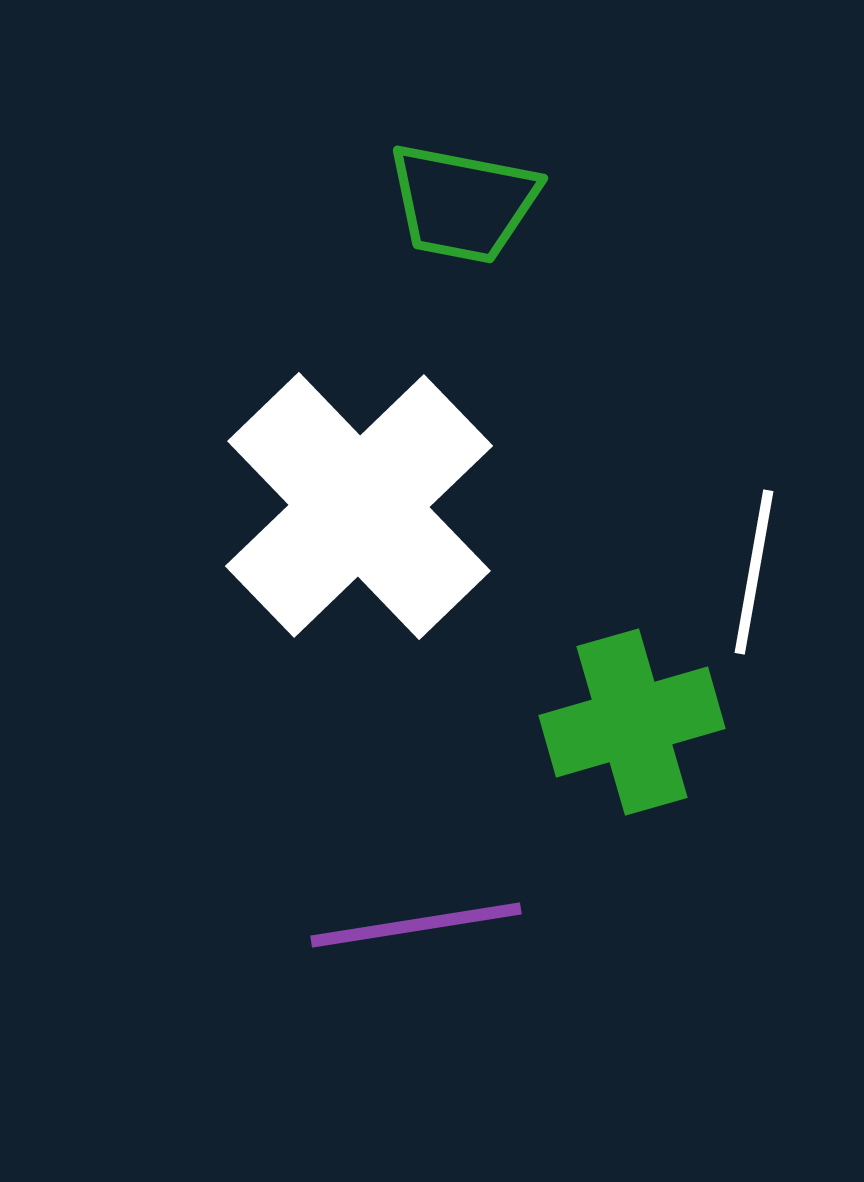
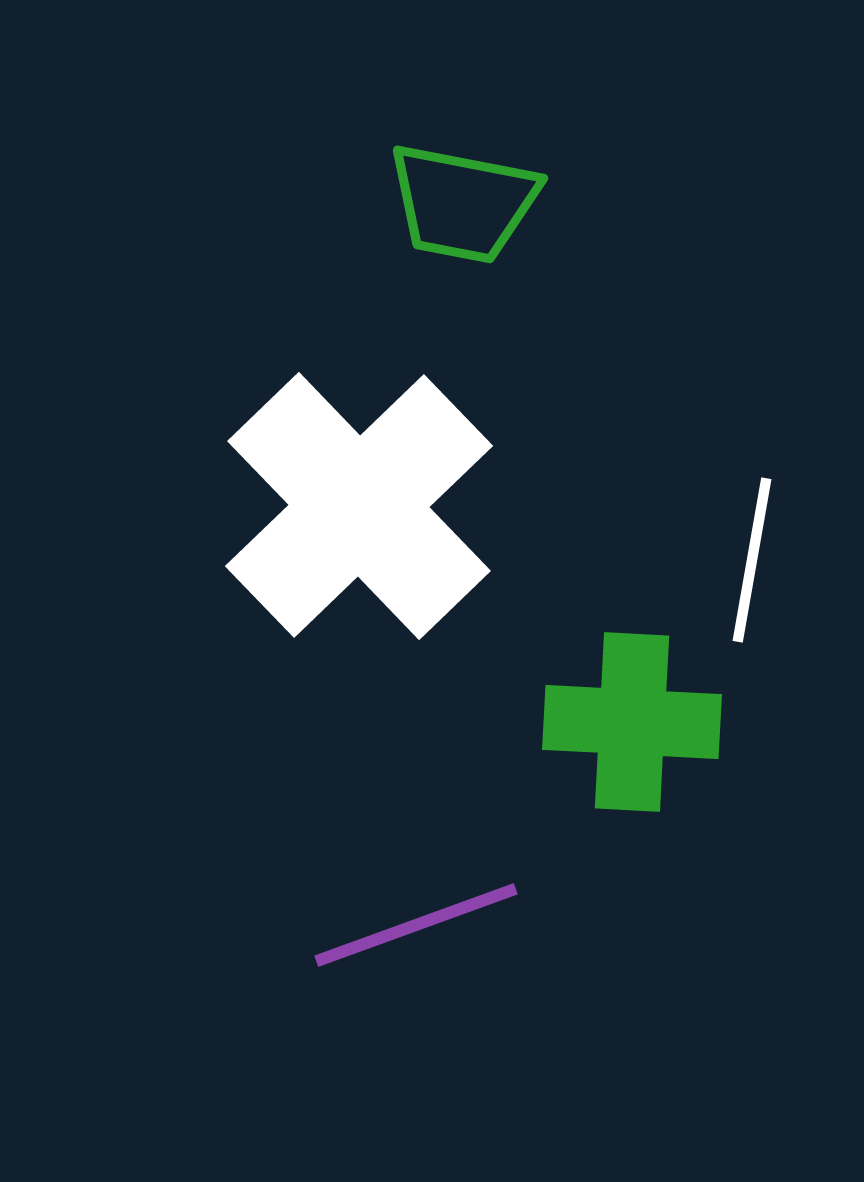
white line: moved 2 px left, 12 px up
green cross: rotated 19 degrees clockwise
purple line: rotated 11 degrees counterclockwise
